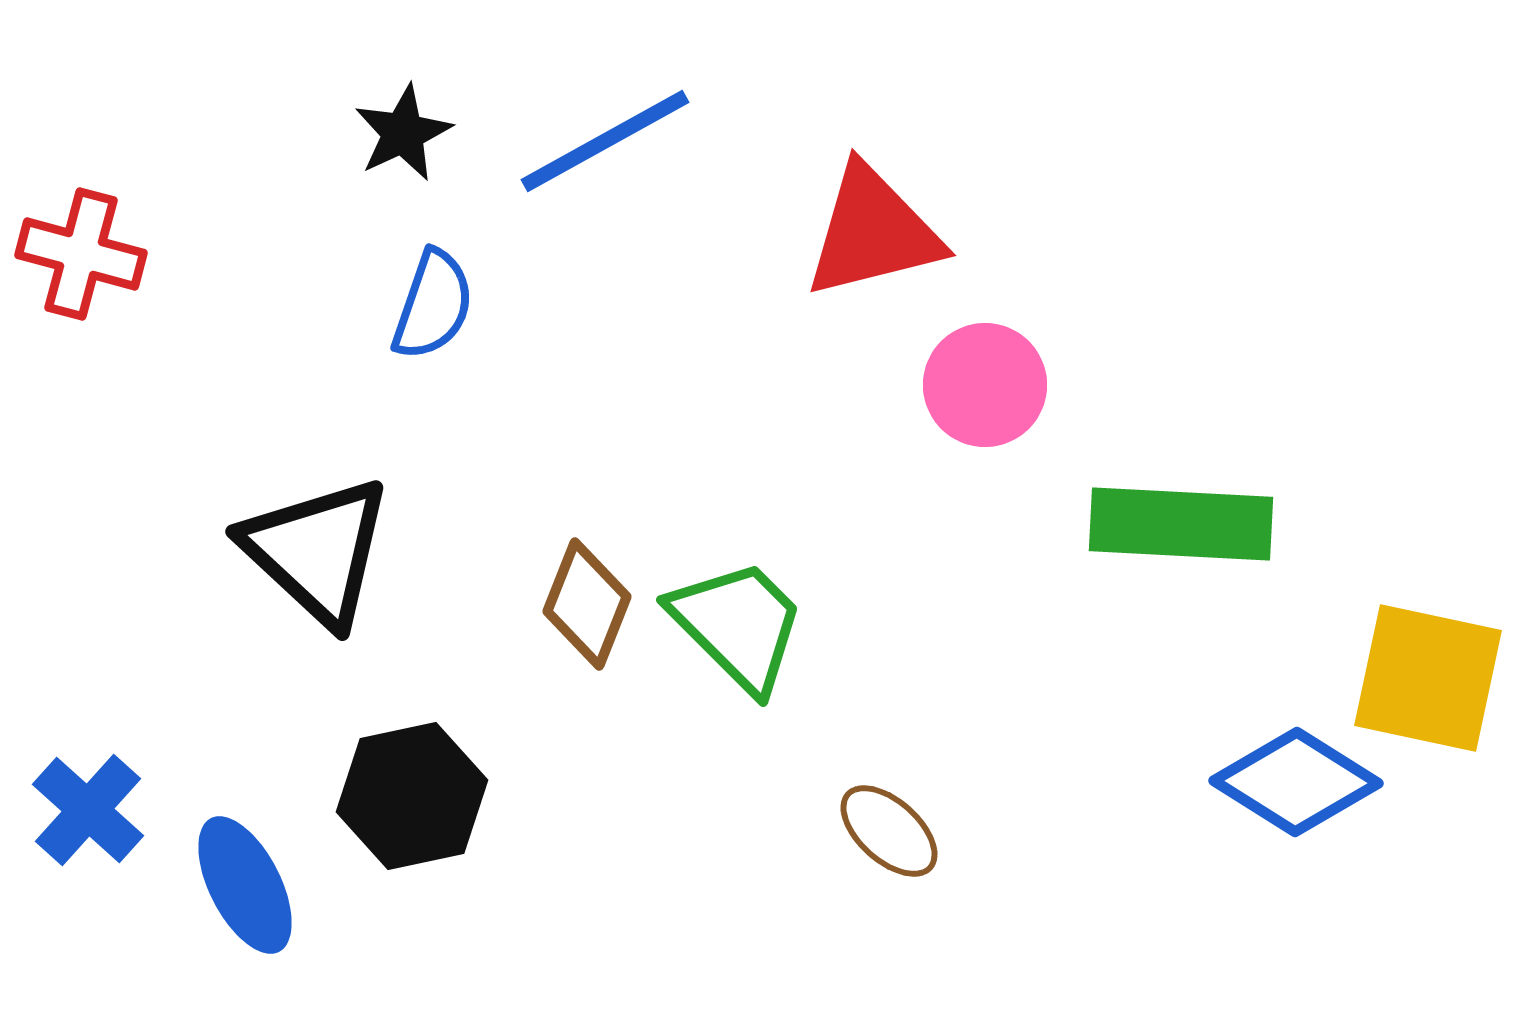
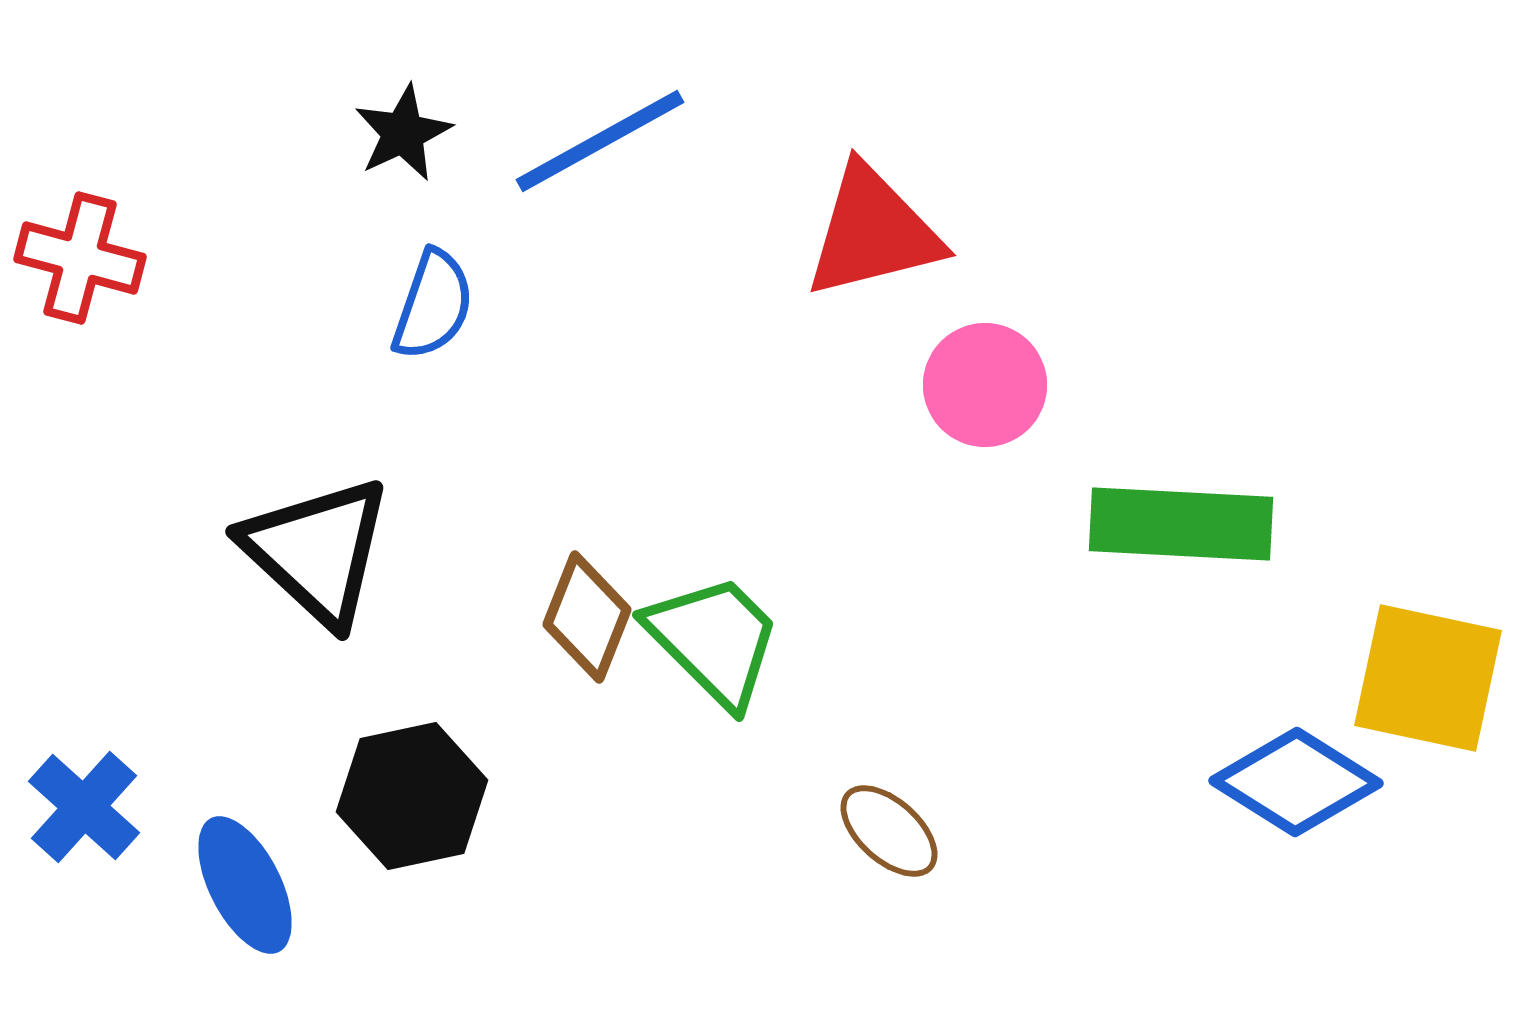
blue line: moved 5 px left
red cross: moved 1 px left, 4 px down
brown diamond: moved 13 px down
green trapezoid: moved 24 px left, 15 px down
blue cross: moved 4 px left, 3 px up
